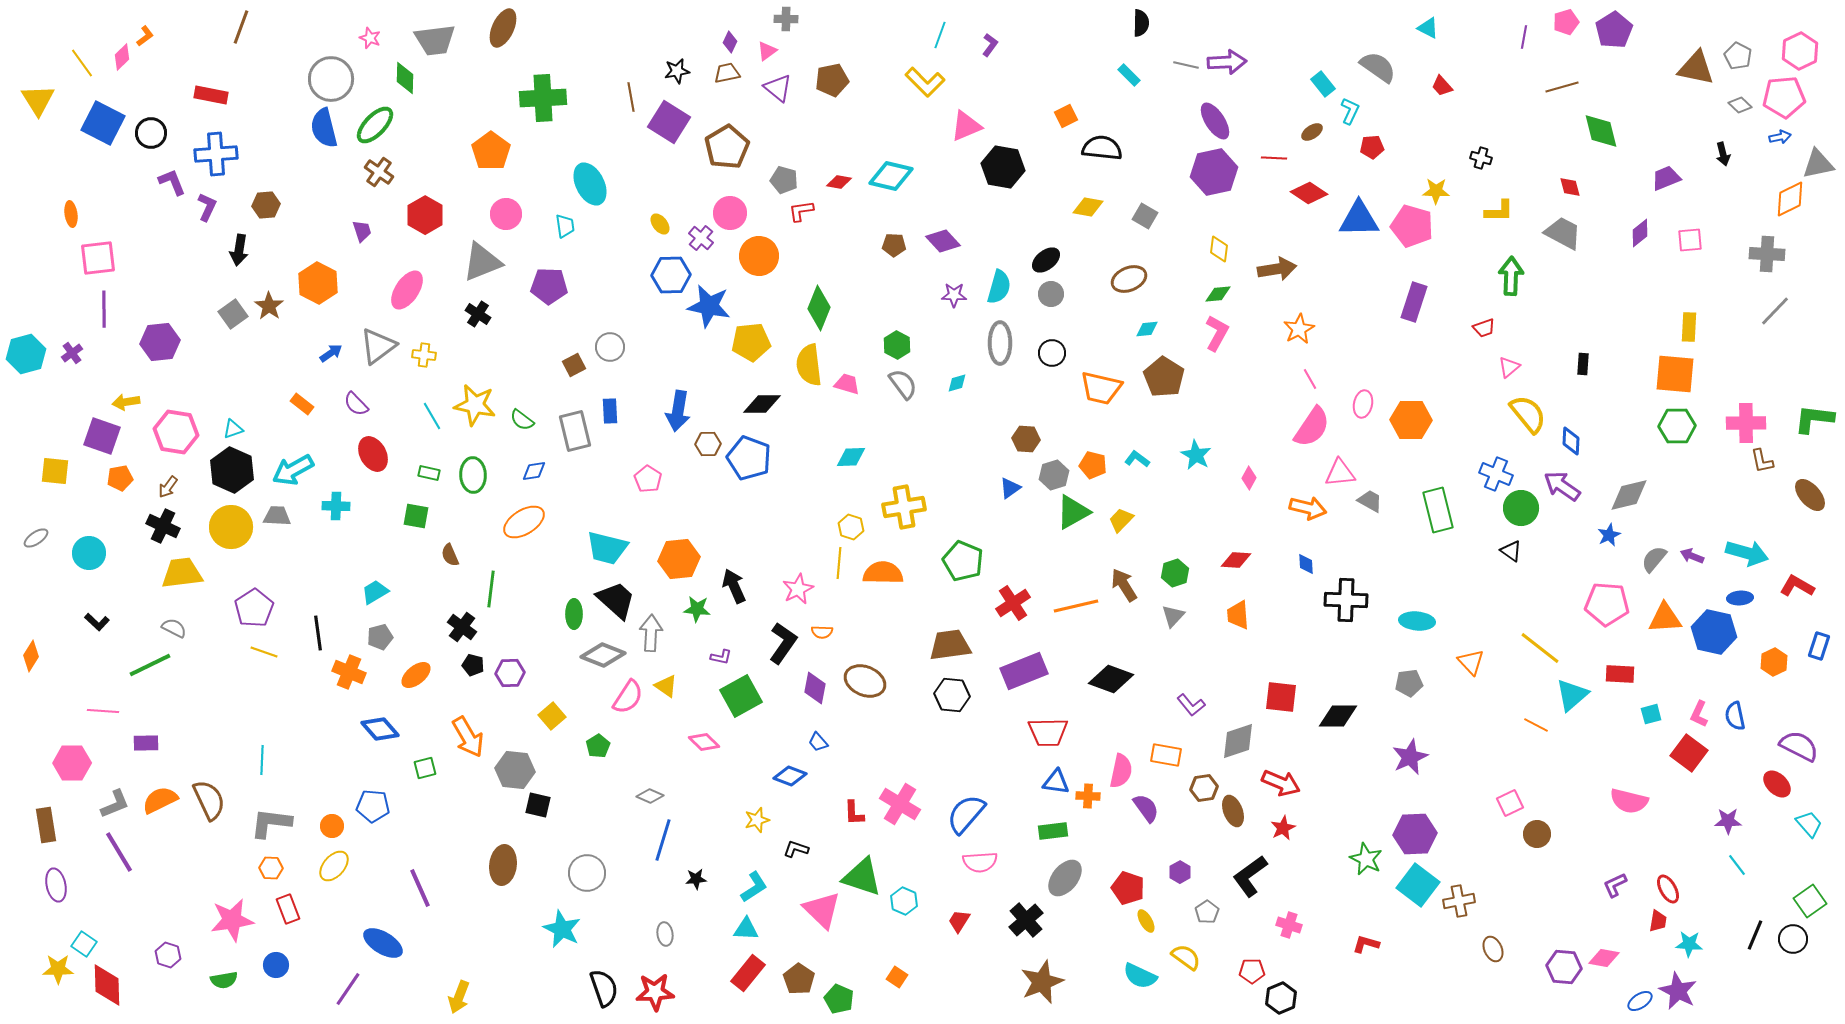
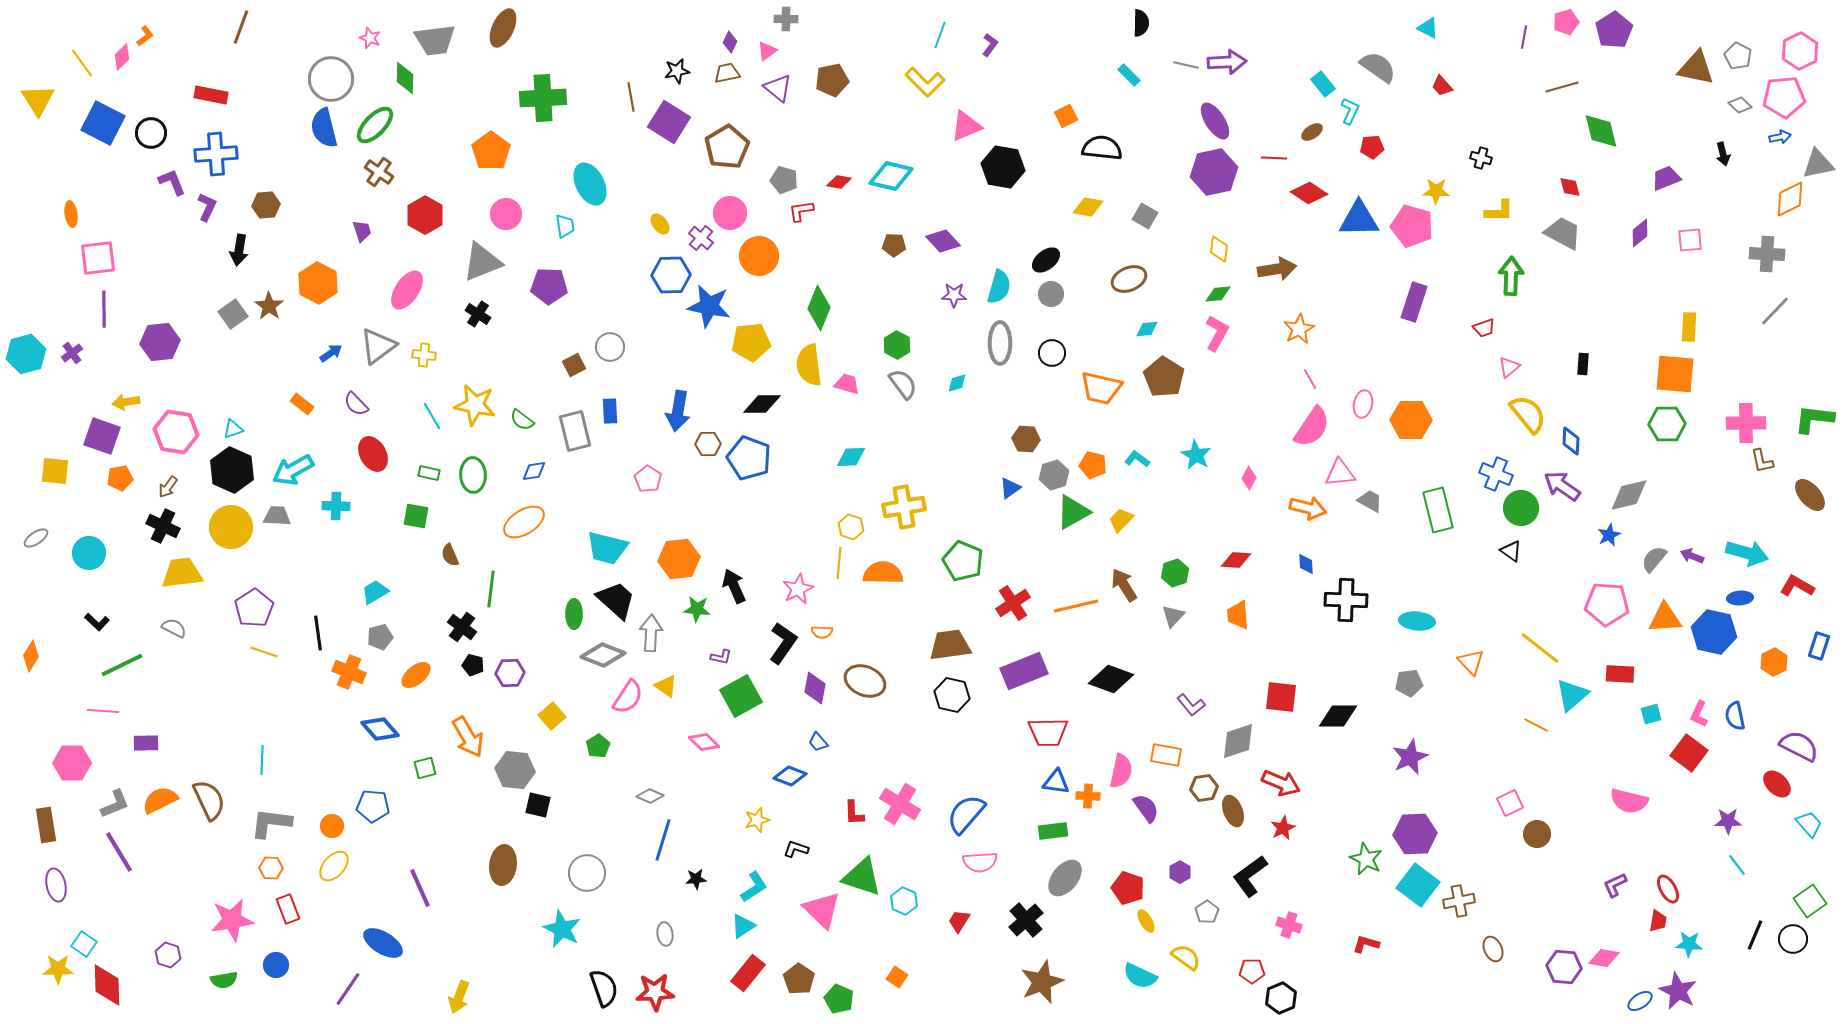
green hexagon at (1677, 426): moved 10 px left, 2 px up
green line at (150, 665): moved 28 px left
black hexagon at (952, 695): rotated 8 degrees clockwise
cyan triangle at (746, 929): moved 3 px left, 3 px up; rotated 36 degrees counterclockwise
